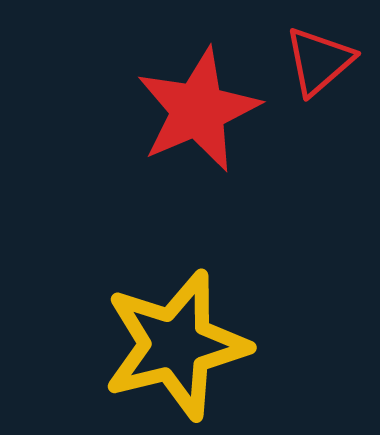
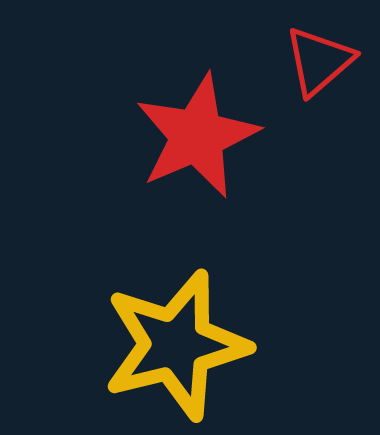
red star: moved 1 px left, 26 px down
